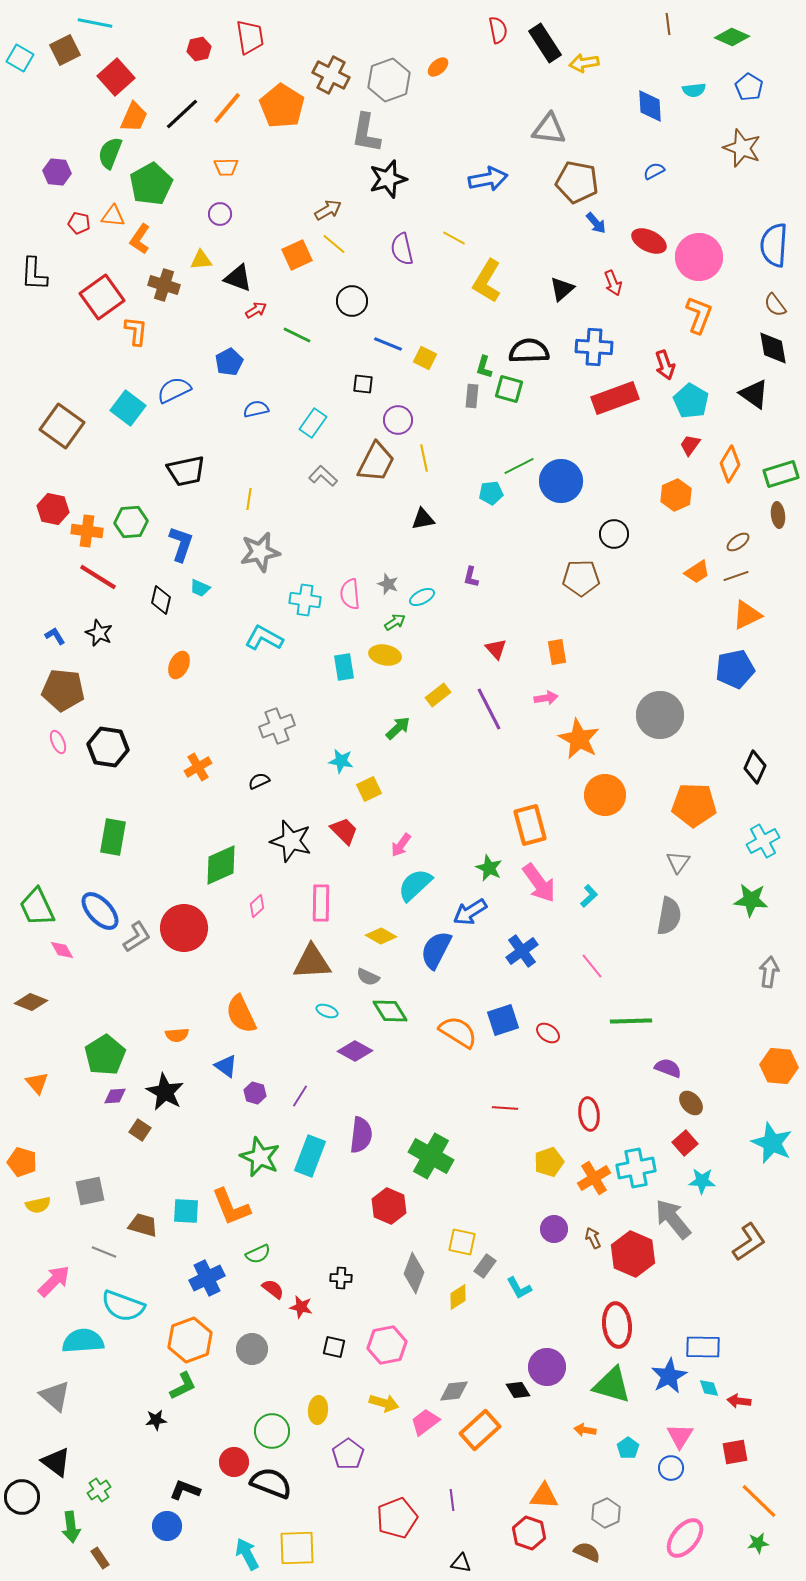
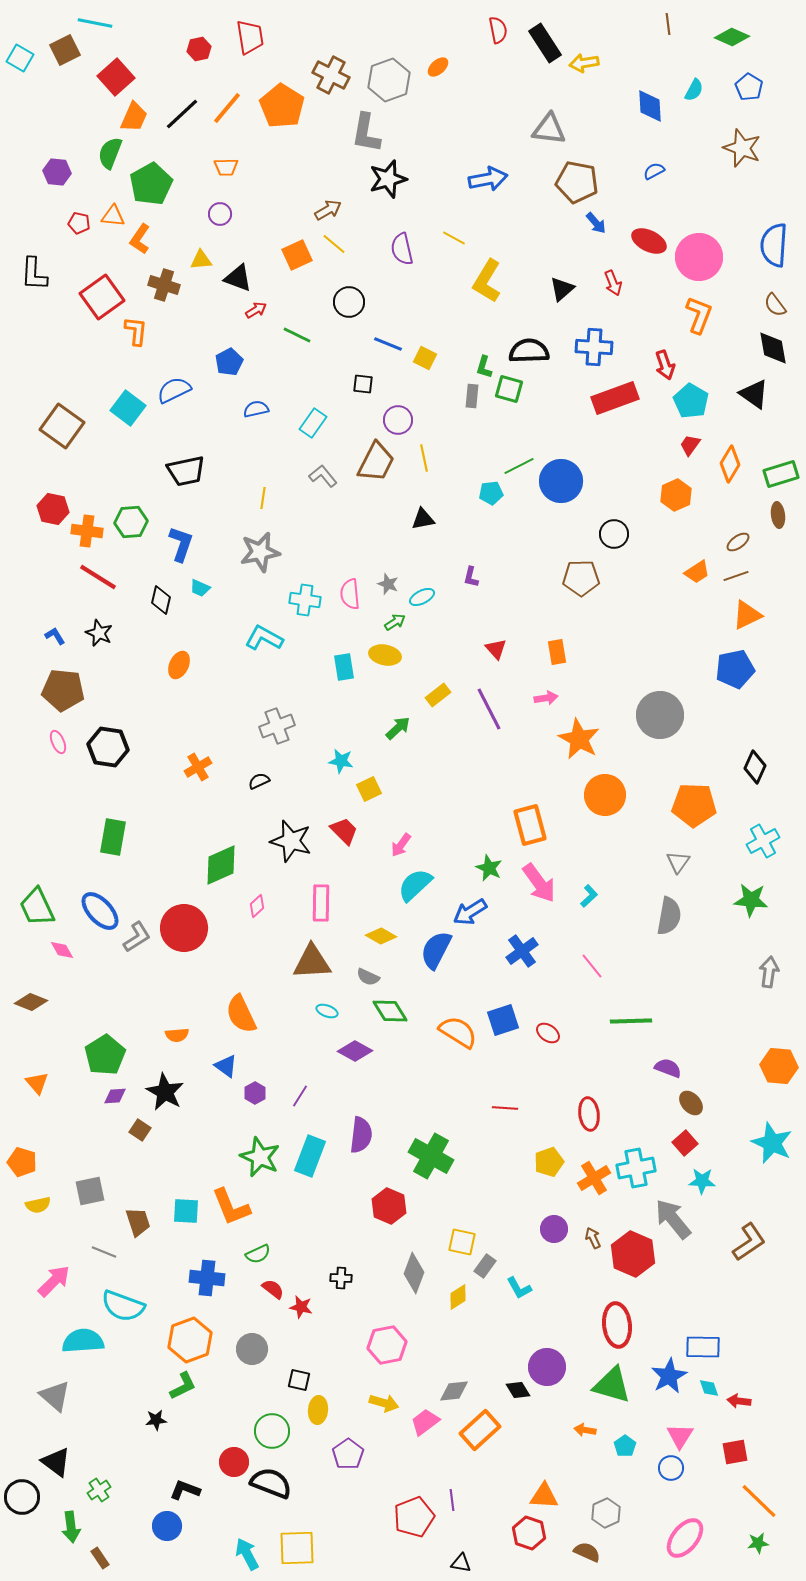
cyan semicircle at (694, 90): rotated 55 degrees counterclockwise
black circle at (352, 301): moved 3 px left, 1 px down
gray L-shape at (323, 476): rotated 8 degrees clockwise
yellow line at (249, 499): moved 14 px right, 1 px up
purple hexagon at (255, 1093): rotated 15 degrees clockwise
brown trapezoid at (143, 1225): moved 5 px left, 3 px up; rotated 56 degrees clockwise
blue cross at (207, 1278): rotated 32 degrees clockwise
black square at (334, 1347): moved 35 px left, 33 px down
cyan pentagon at (628, 1448): moved 3 px left, 2 px up
red pentagon at (397, 1518): moved 17 px right, 1 px up
